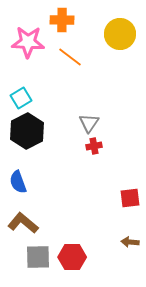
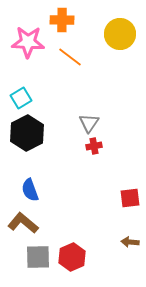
black hexagon: moved 2 px down
blue semicircle: moved 12 px right, 8 px down
red hexagon: rotated 24 degrees counterclockwise
